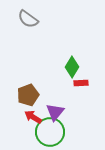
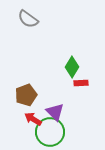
brown pentagon: moved 2 px left
purple triangle: rotated 24 degrees counterclockwise
red arrow: moved 2 px down
